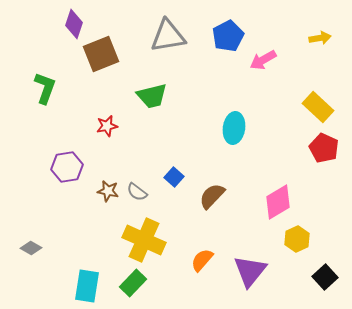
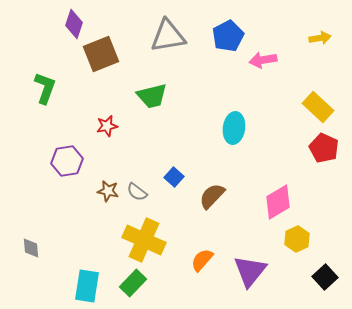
pink arrow: rotated 20 degrees clockwise
purple hexagon: moved 6 px up
gray diamond: rotated 55 degrees clockwise
